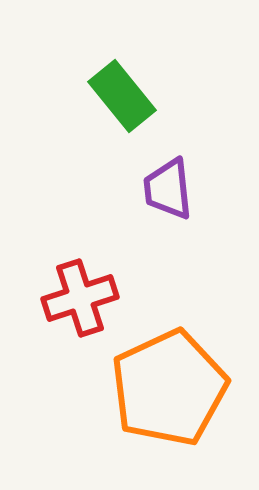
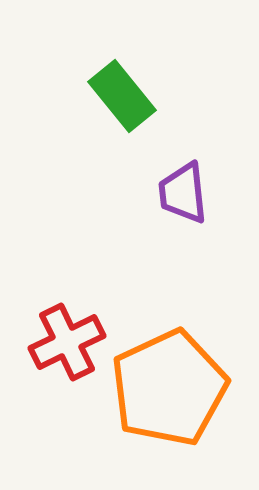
purple trapezoid: moved 15 px right, 4 px down
red cross: moved 13 px left, 44 px down; rotated 8 degrees counterclockwise
